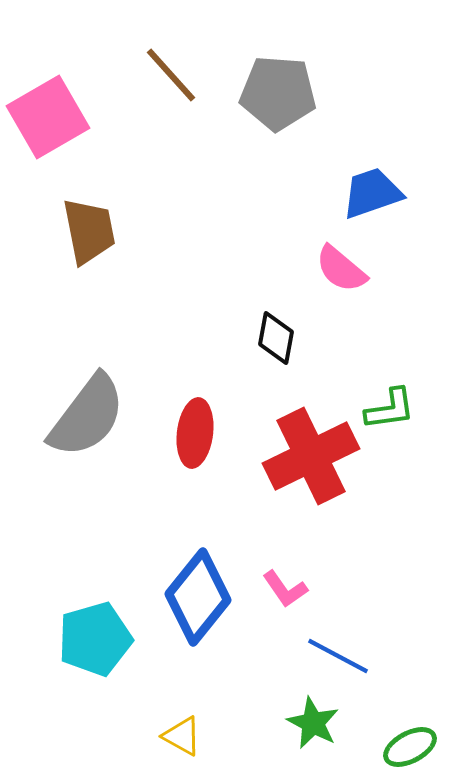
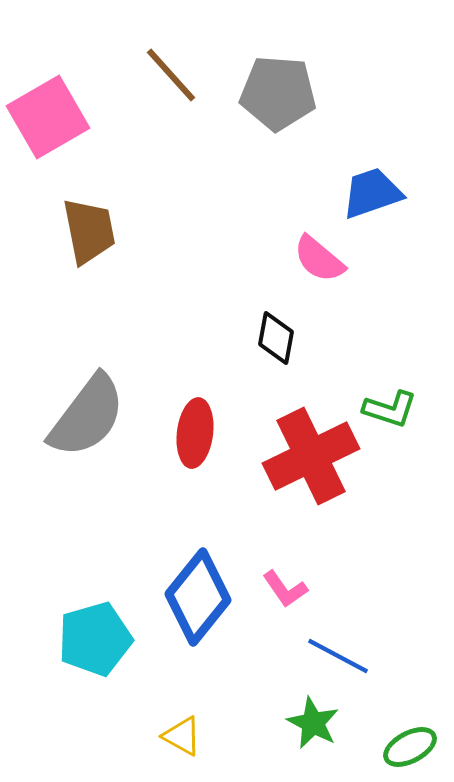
pink semicircle: moved 22 px left, 10 px up
green L-shape: rotated 26 degrees clockwise
